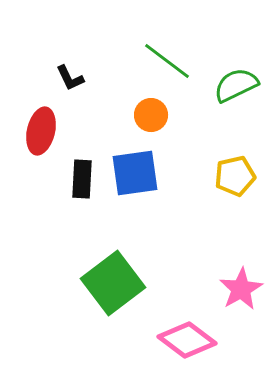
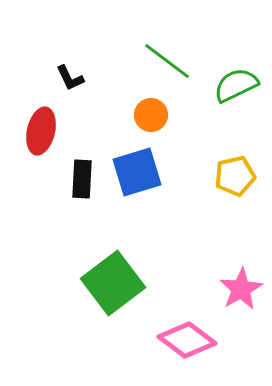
blue square: moved 2 px right, 1 px up; rotated 9 degrees counterclockwise
